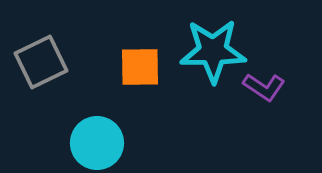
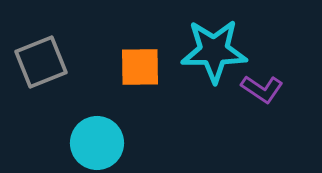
cyan star: moved 1 px right
gray square: rotated 4 degrees clockwise
purple L-shape: moved 2 px left, 2 px down
